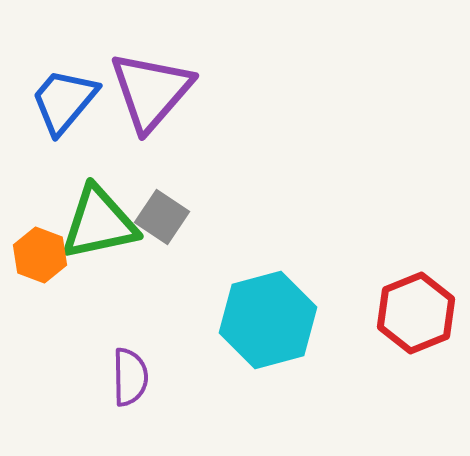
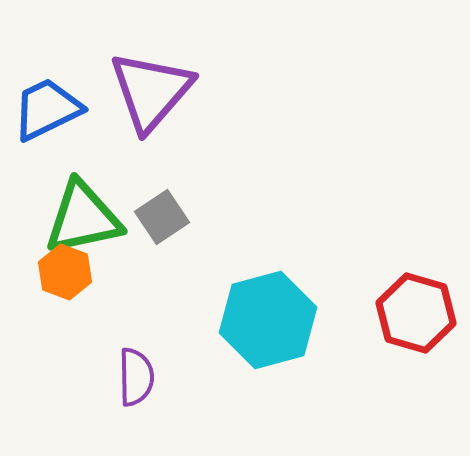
blue trapezoid: moved 17 px left, 8 px down; rotated 24 degrees clockwise
gray square: rotated 22 degrees clockwise
green triangle: moved 16 px left, 5 px up
orange hexagon: moved 25 px right, 17 px down
red hexagon: rotated 22 degrees counterclockwise
purple semicircle: moved 6 px right
